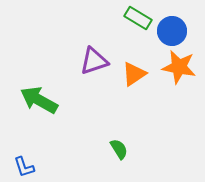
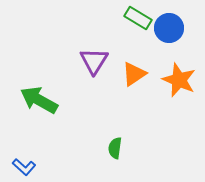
blue circle: moved 3 px left, 3 px up
purple triangle: rotated 40 degrees counterclockwise
orange star: moved 13 px down; rotated 12 degrees clockwise
green semicircle: moved 4 px left, 1 px up; rotated 140 degrees counterclockwise
blue L-shape: rotated 30 degrees counterclockwise
